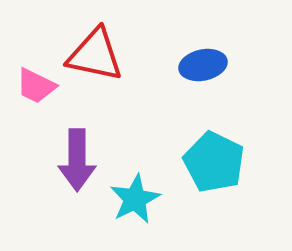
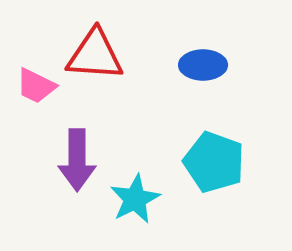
red triangle: rotated 8 degrees counterclockwise
blue ellipse: rotated 12 degrees clockwise
cyan pentagon: rotated 6 degrees counterclockwise
